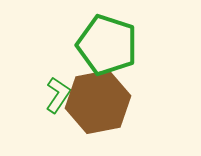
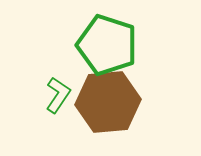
brown hexagon: moved 10 px right; rotated 6 degrees clockwise
